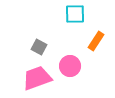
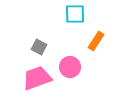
pink circle: moved 1 px down
